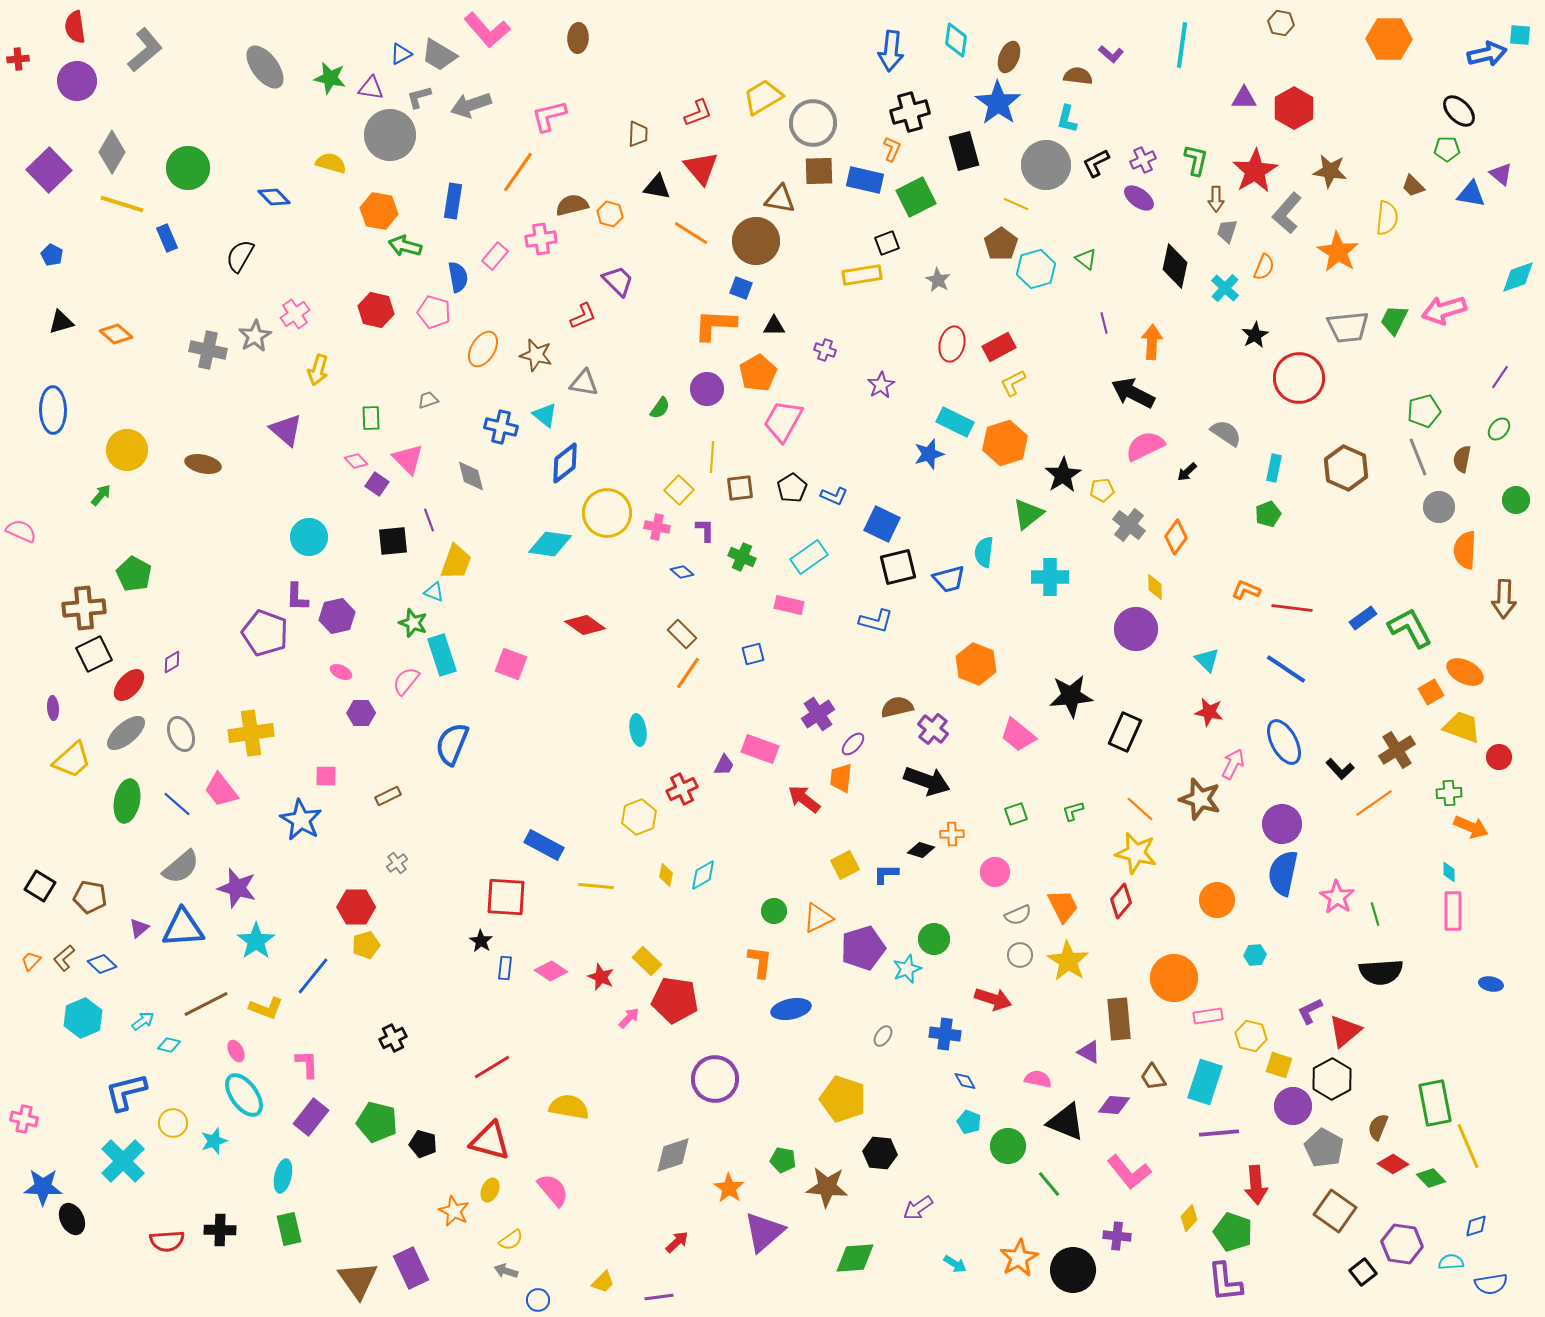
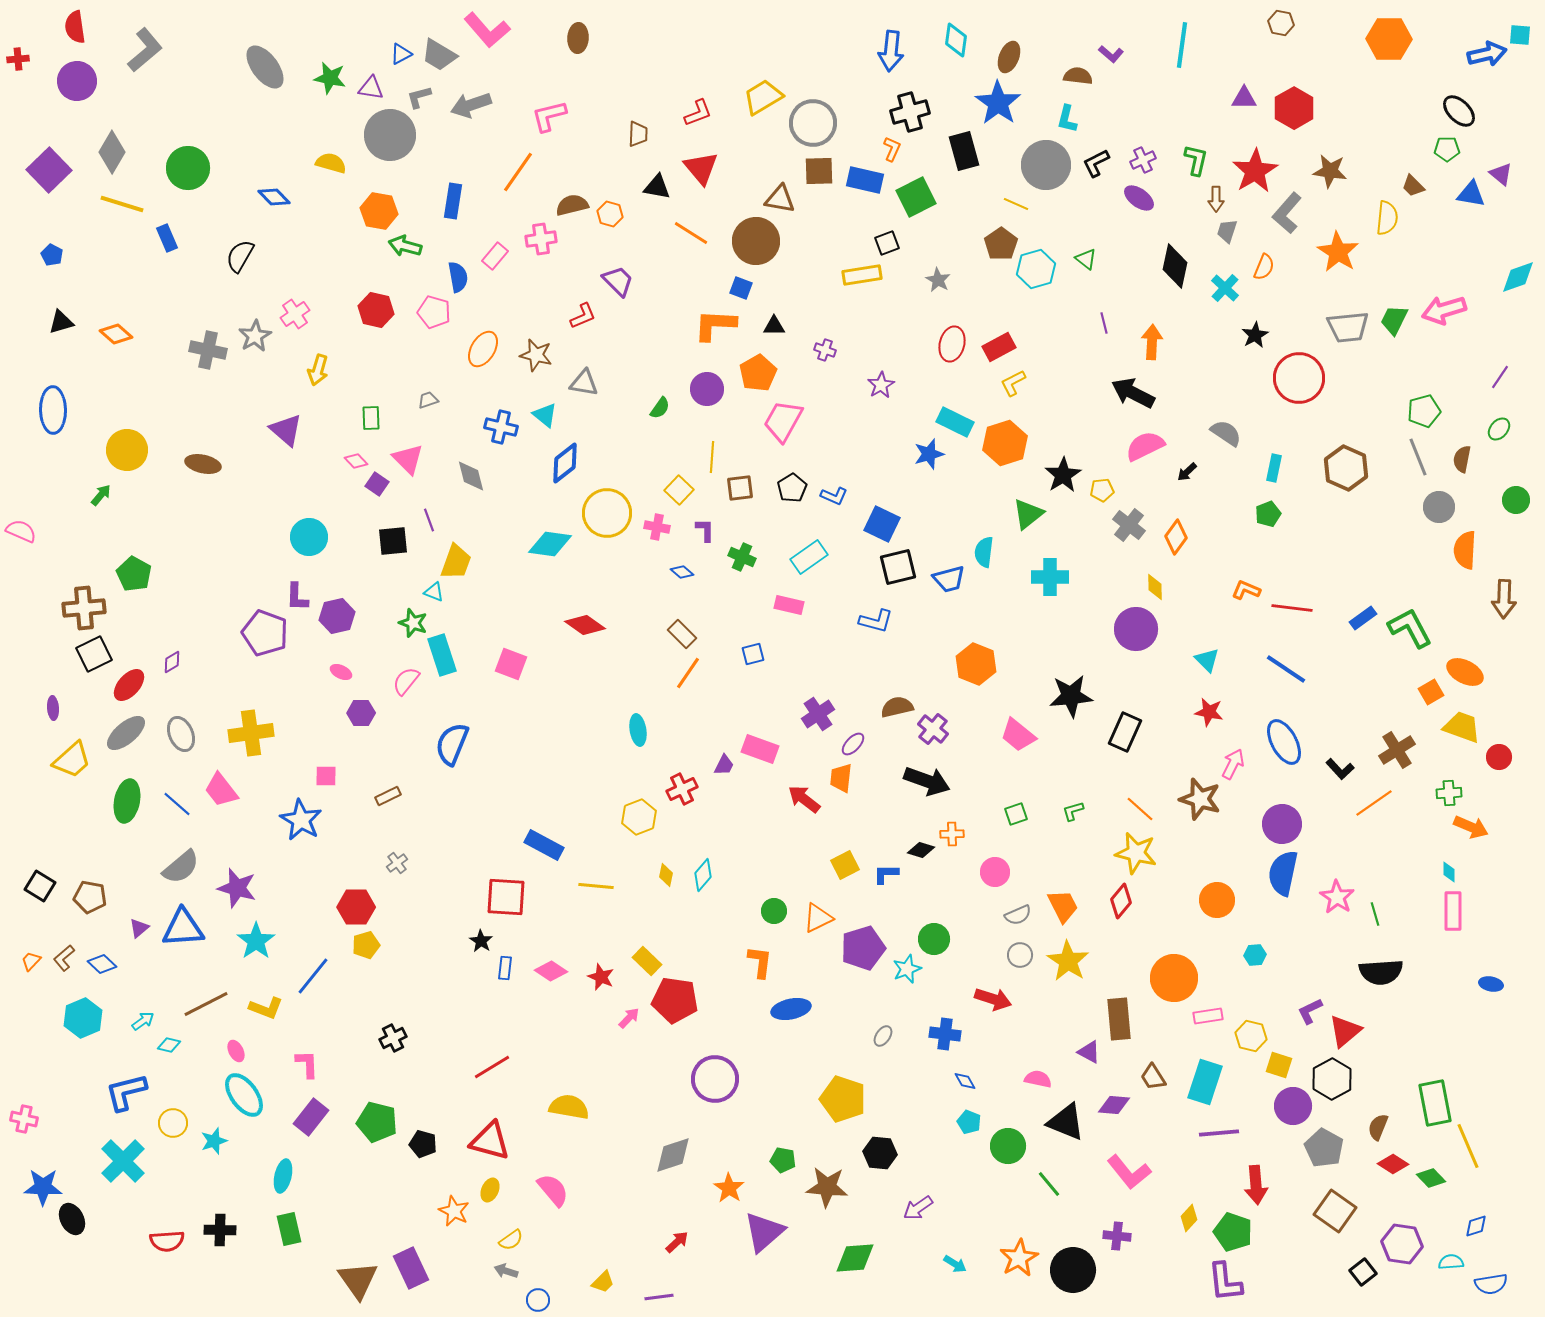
cyan diamond at (703, 875): rotated 20 degrees counterclockwise
